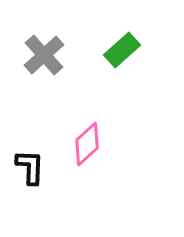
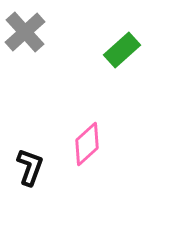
gray cross: moved 19 px left, 23 px up
black L-shape: rotated 18 degrees clockwise
